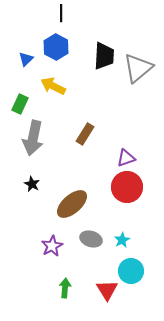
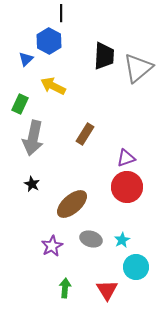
blue hexagon: moved 7 px left, 6 px up
cyan circle: moved 5 px right, 4 px up
